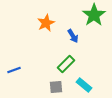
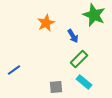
green star: rotated 15 degrees counterclockwise
green rectangle: moved 13 px right, 5 px up
blue line: rotated 16 degrees counterclockwise
cyan rectangle: moved 3 px up
